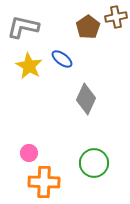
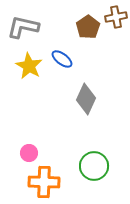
green circle: moved 3 px down
